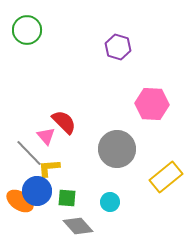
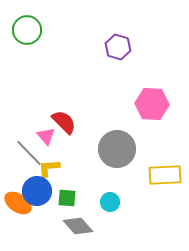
yellow rectangle: moved 1 px left, 2 px up; rotated 36 degrees clockwise
orange ellipse: moved 2 px left, 2 px down
